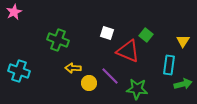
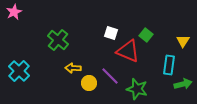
white square: moved 4 px right
green cross: rotated 20 degrees clockwise
cyan cross: rotated 25 degrees clockwise
green star: rotated 10 degrees clockwise
